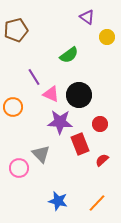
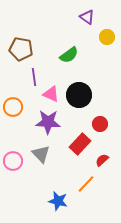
brown pentagon: moved 5 px right, 19 px down; rotated 25 degrees clockwise
purple line: rotated 24 degrees clockwise
purple star: moved 12 px left
red rectangle: rotated 65 degrees clockwise
pink circle: moved 6 px left, 7 px up
orange line: moved 11 px left, 19 px up
